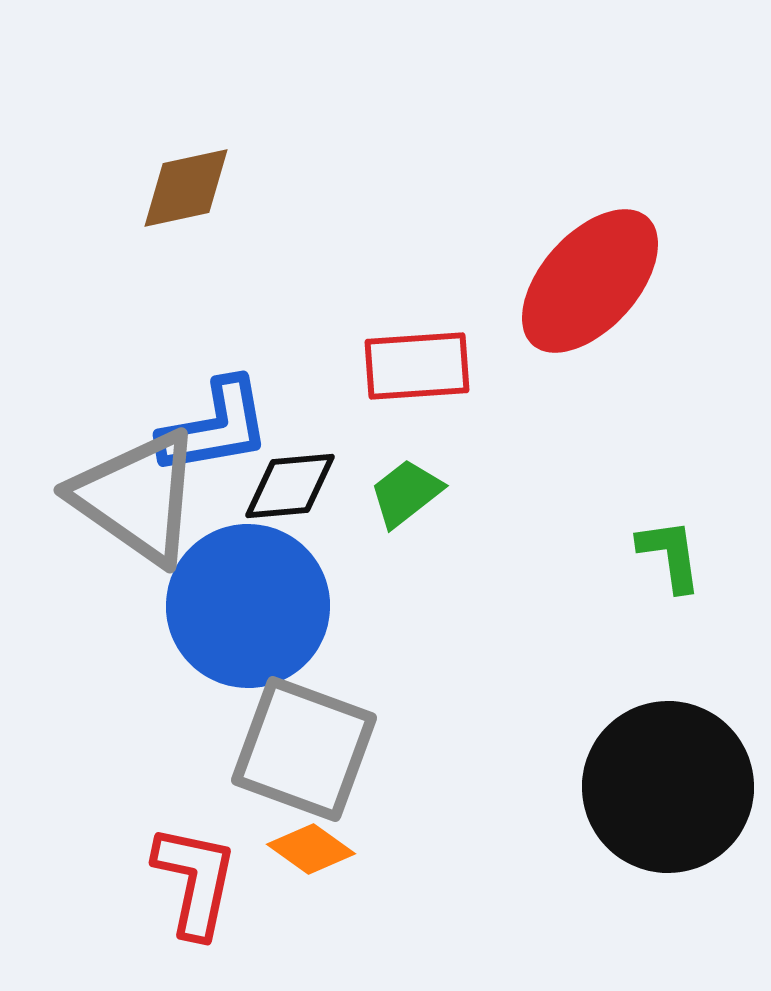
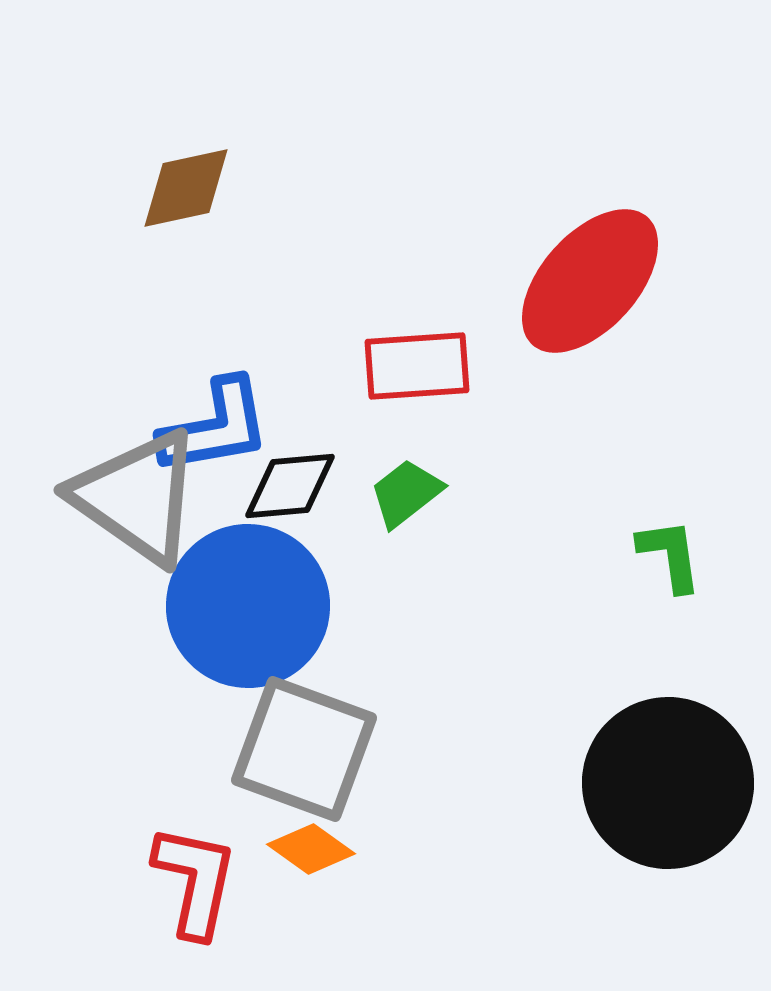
black circle: moved 4 px up
